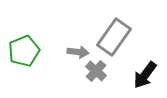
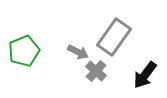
gray arrow: rotated 20 degrees clockwise
